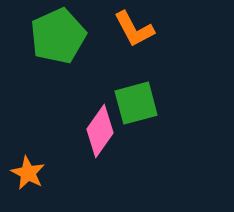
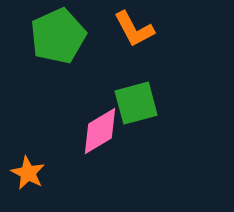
pink diamond: rotated 24 degrees clockwise
